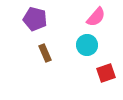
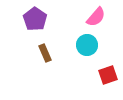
purple pentagon: rotated 20 degrees clockwise
red square: moved 2 px right, 2 px down
